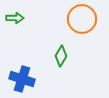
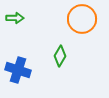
green diamond: moved 1 px left
blue cross: moved 4 px left, 9 px up
